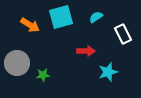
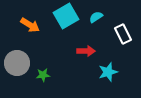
cyan square: moved 5 px right, 1 px up; rotated 15 degrees counterclockwise
